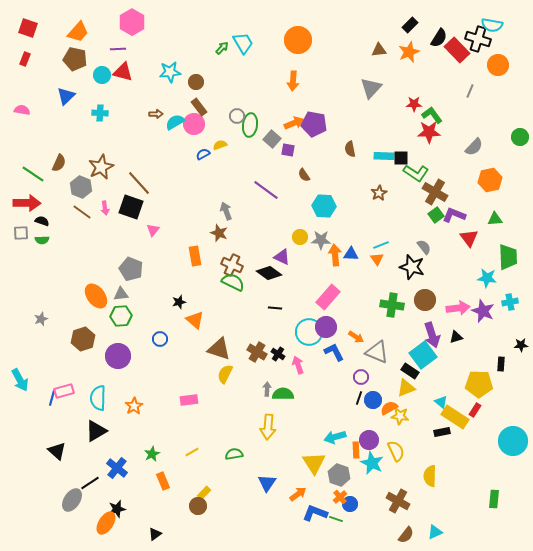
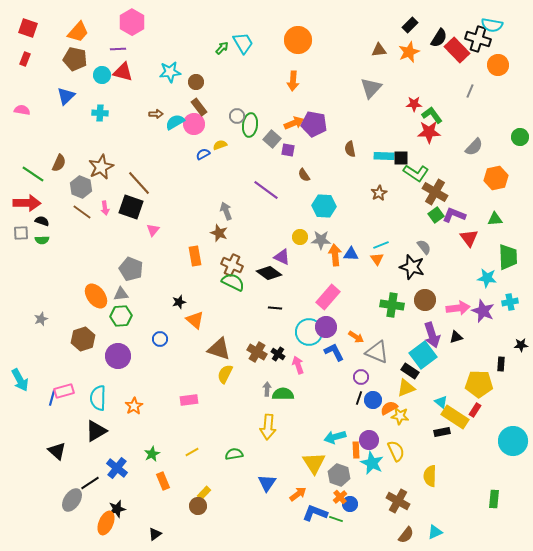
orange hexagon at (490, 180): moved 6 px right, 2 px up
orange ellipse at (106, 523): rotated 10 degrees counterclockwise
